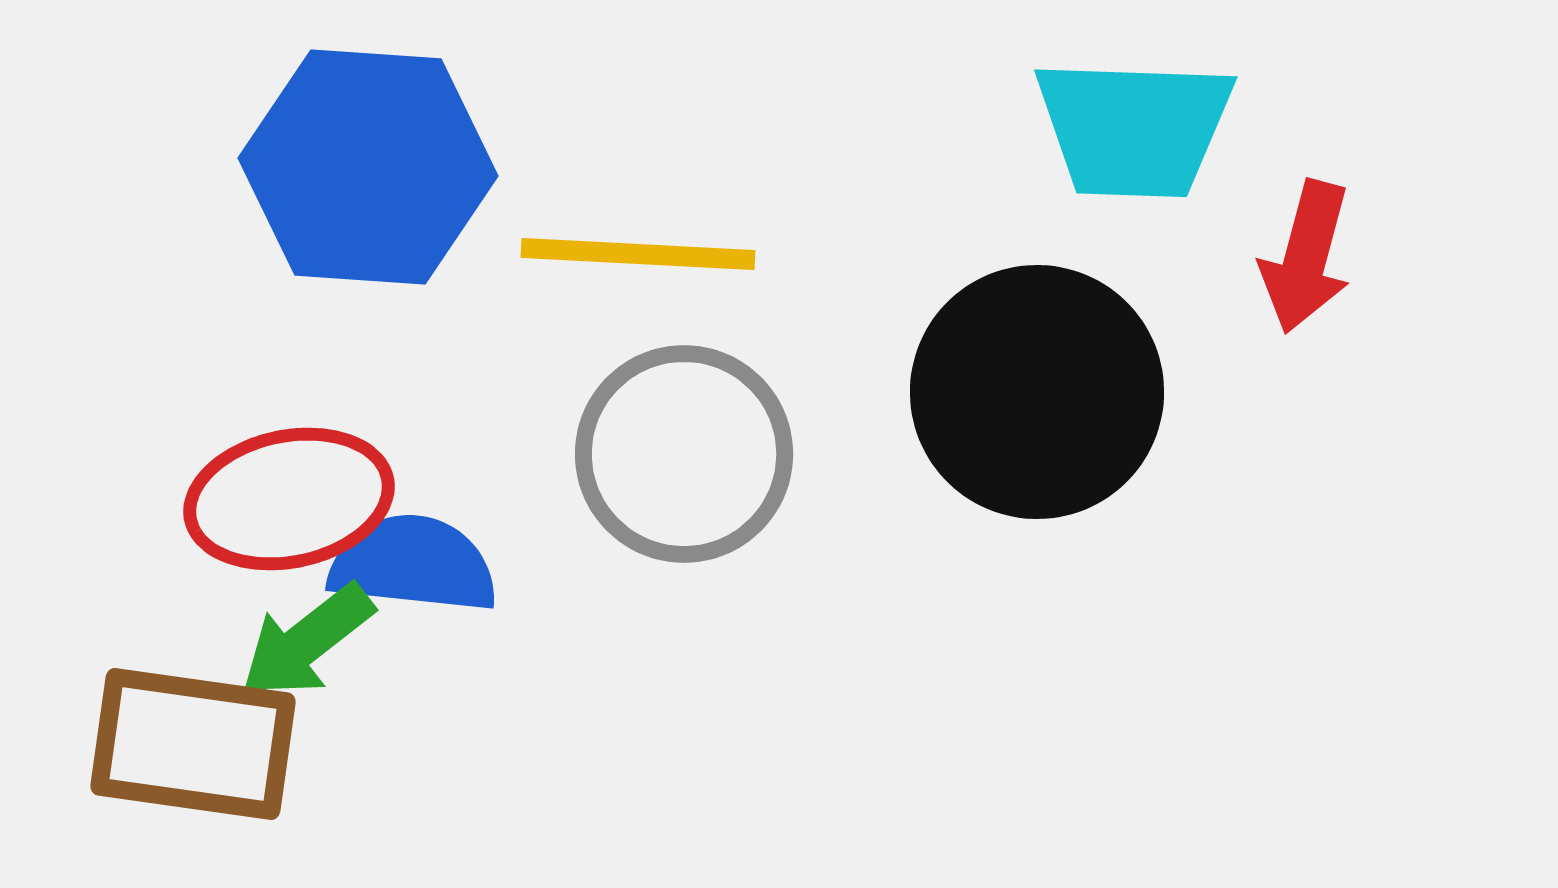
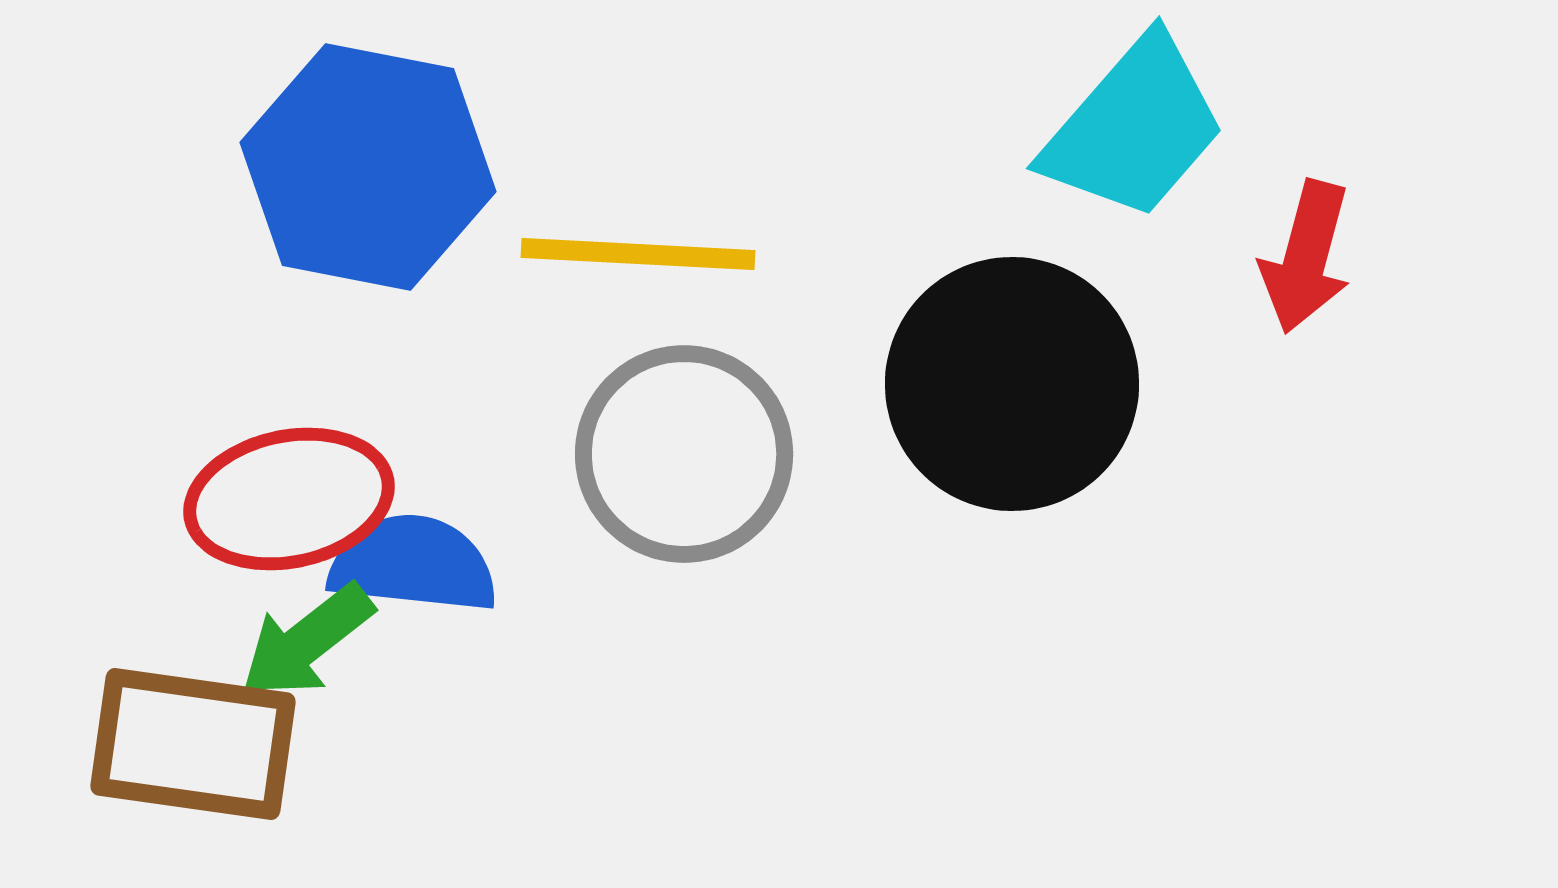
cyan trapezoid: rotated 51 degrees counterclockwise
blue hexagon: rotated 7 degrees clockwise
black circle: moved 25 px left, 8 px up
